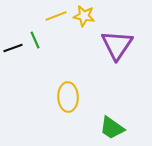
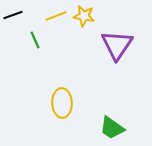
black line: moved 33 px up
yellow ellipse: moved 6 px left, 6 px down
